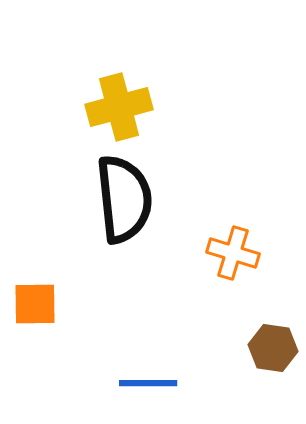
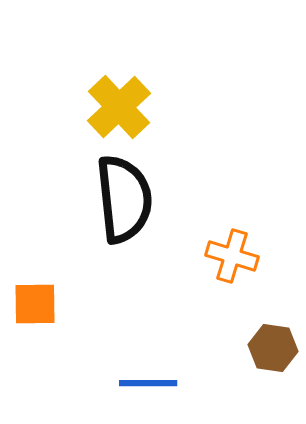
yellow cross: rotated 28 degrees counterclockwise
orange cross: moved 1 px left, 3 px down
